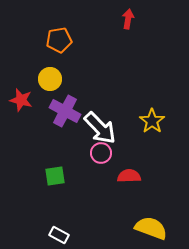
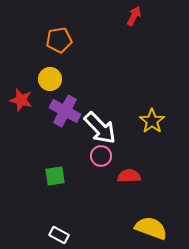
red arrow: moved 6 px right, 3 px up; rotated 18 degrees clockwise
pink circle: moved 3 px down
